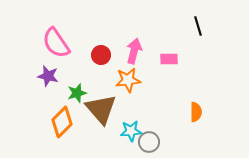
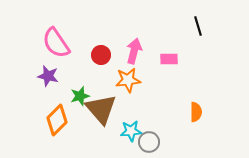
green star: moved 3 px right, 3 px down
orange diamond: moved 5 px left, 2 px up
